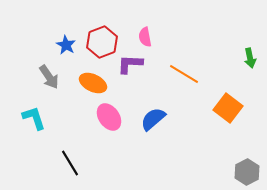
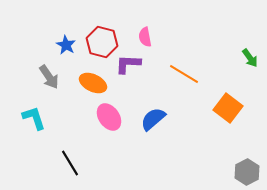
red hexagon: rotated 24 degrees counterclockwise
green arrow: rotated 24 degrees counterclockwise
purple L-shape: moved 2 px left
